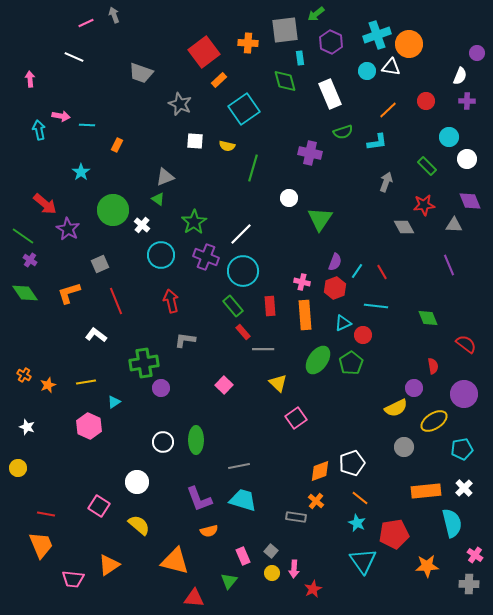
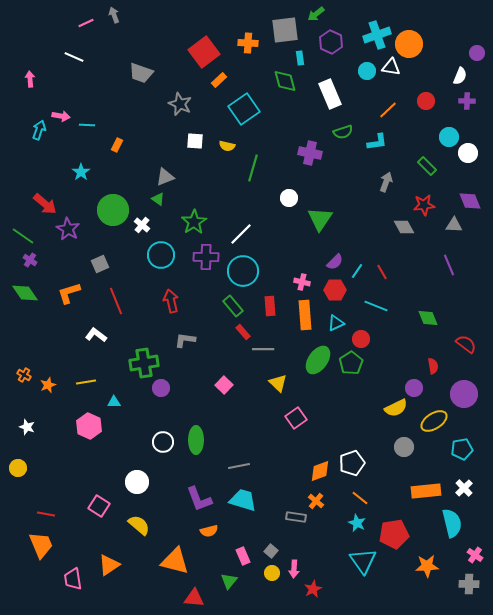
cyan arrow at (39, 130): rotated 30 degrees clockwise
white circle at (467, 159): moved 1 px right, 6 px up
purple cross at (206, 257): rotated 20 degrees counterclockwise
purple semicircle at (335, 262): rotated 24 degrees clockwise
red hexagon at (335, 288): moved 2 px down; rotated 20 degrees clockwise
cyan line at (376, 306): rotated 15 degrees clockwise
cyan triangle at (343, 323): moved 7 px left
red circle at (363, 335): moved 2 px left, 4 px down
cyan triangle at (114, 402): rotated 32 degrees clockwise
pink trapezoid at (73, 579): rotated 75 degrees clockwise
